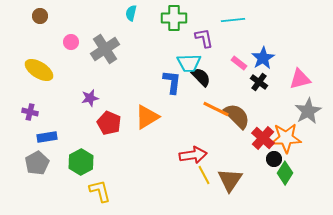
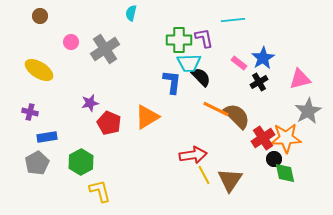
green cross: moved 5 px right, 22 px down
black cross: rotated 24 degrees clockwise
purple star: moved 5 px down
red cross: rotated 15 degrees clockwise
green diamond: rotated 45 degrees counterclockwise
